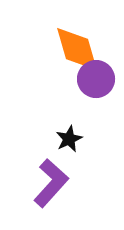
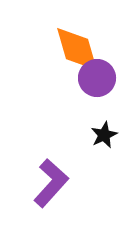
purple circle: moved 1 px right, 1 px up
black star: moved 35 px right, 4 px up
